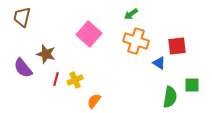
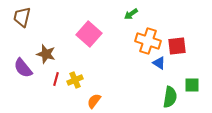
orange cross: moved 12 px right
